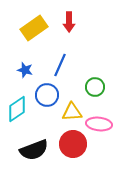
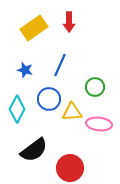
blue circle: moved 2 px right, 4 px down
cyan diamond: rotated 28 degrees counterclockwise
red circle: moved 3 px left, 24 px down
black semicircle: rotated 16 degrees counterclockwise
